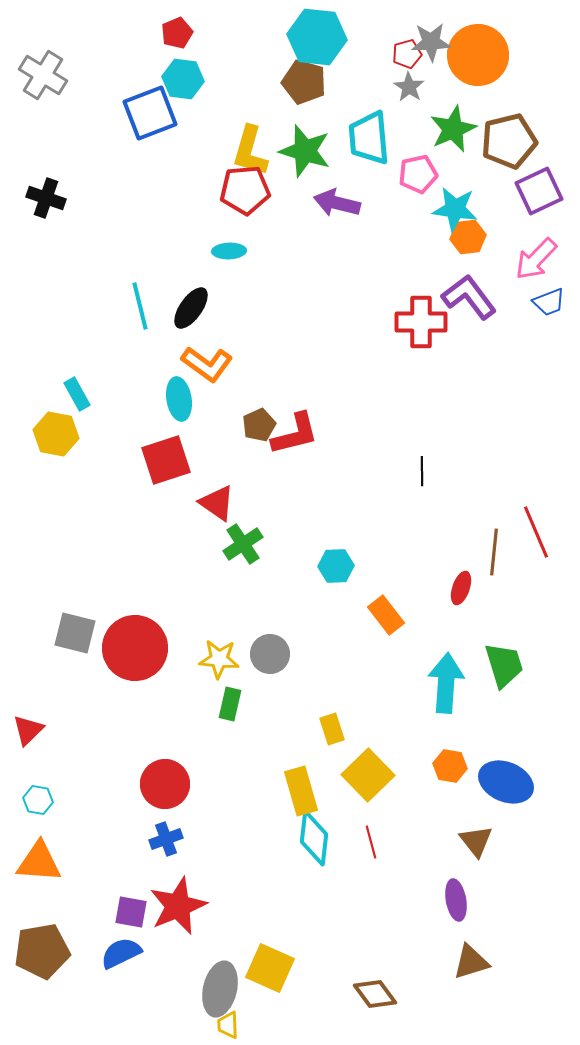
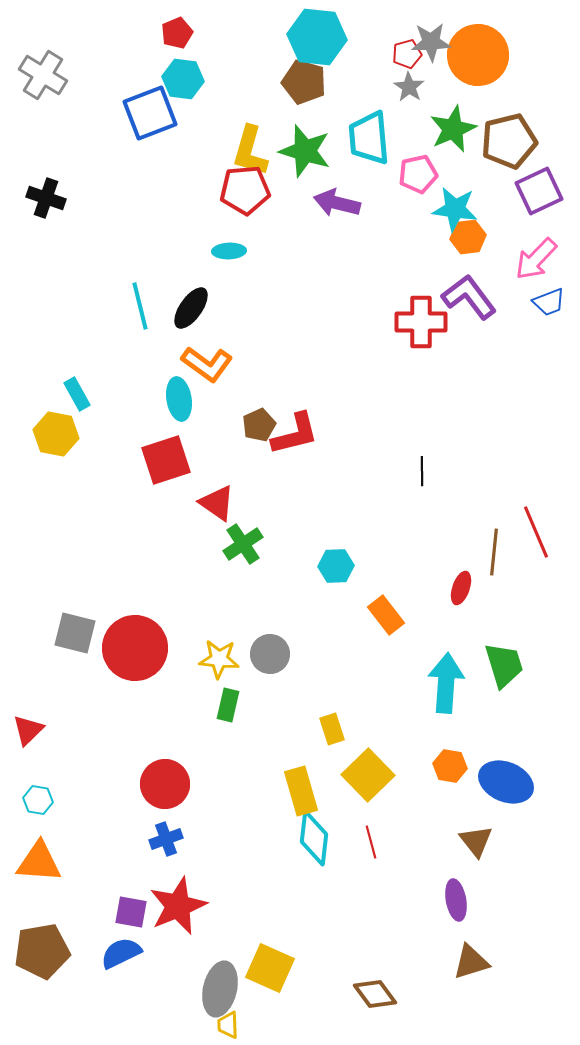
green rectangle at (230, 704): moved 2 px left, 1 px down
